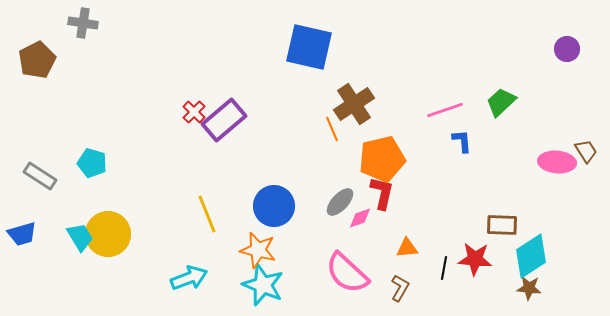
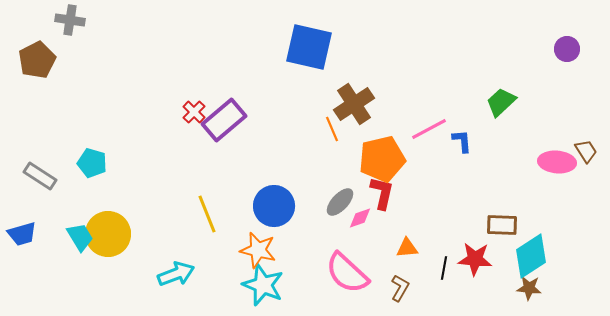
gray cross: moved 13 px left, 3 px up
pink line: moved 16 px left, 19 px down; rotated 9 degrees counterclockwise
cyan arrow: moved 13 px left, 4 px up
